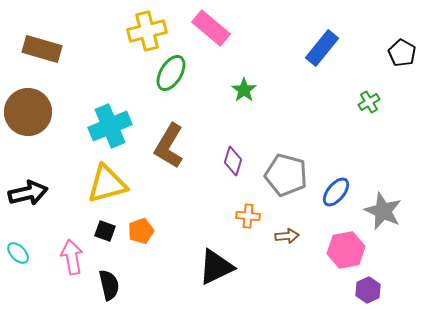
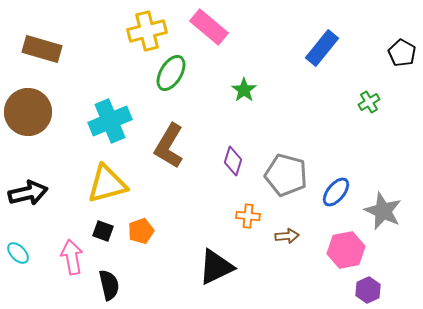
pink rectangle: moved 2 px left, 1 px up
cyan cross: moved 5 px up
black square: moved 2 px left
